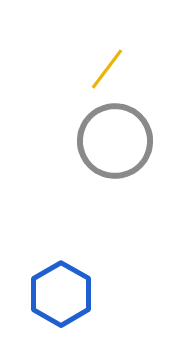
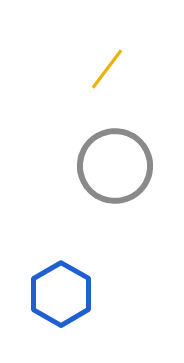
gray circle: moved 25 px down
